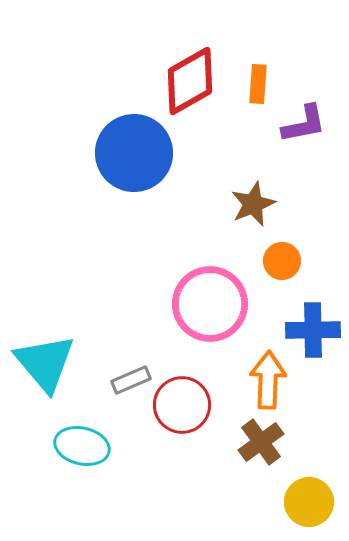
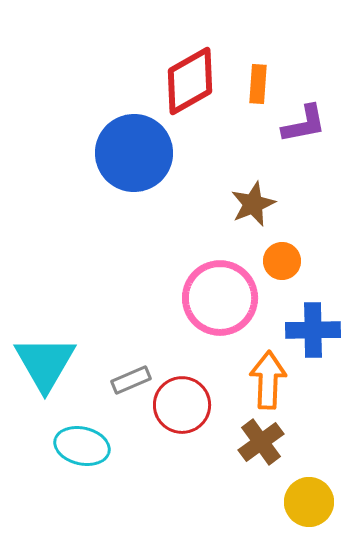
pink circle: moved 10 px right, 6 px up
cyan triangle: rotated 10 degrees clockwise
